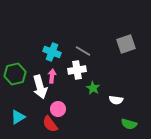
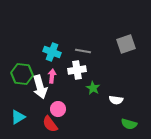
gray line: rotated 21 degrees counterclockwise
green hexagon: moved 7 px right; rotated 20 degrees clockwise
